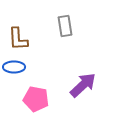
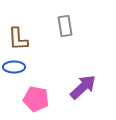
purple arrow: moved 2 px down
